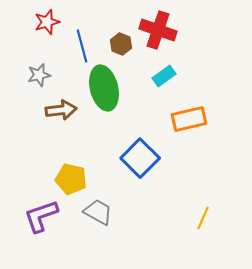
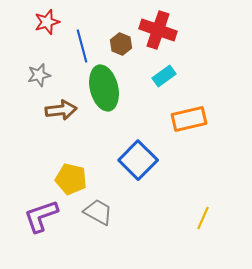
blue square: moved 2 px left, 2 px down
